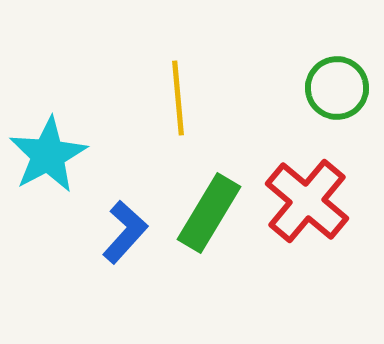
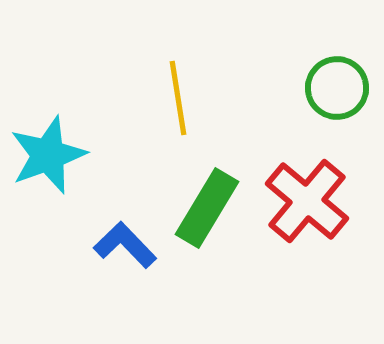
yellow line: rotated 4 degrees counterclockwise
cyan star: rotated 8 degrees clockwise
green rectangle: moved 2 px left, 5 px up
blue L-shape: moved 13 px down; rotated 86 degrees counterclockwise
